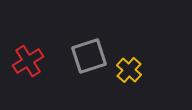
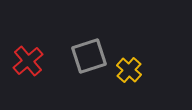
red cross: rotated 8 degrees counterclockwise
